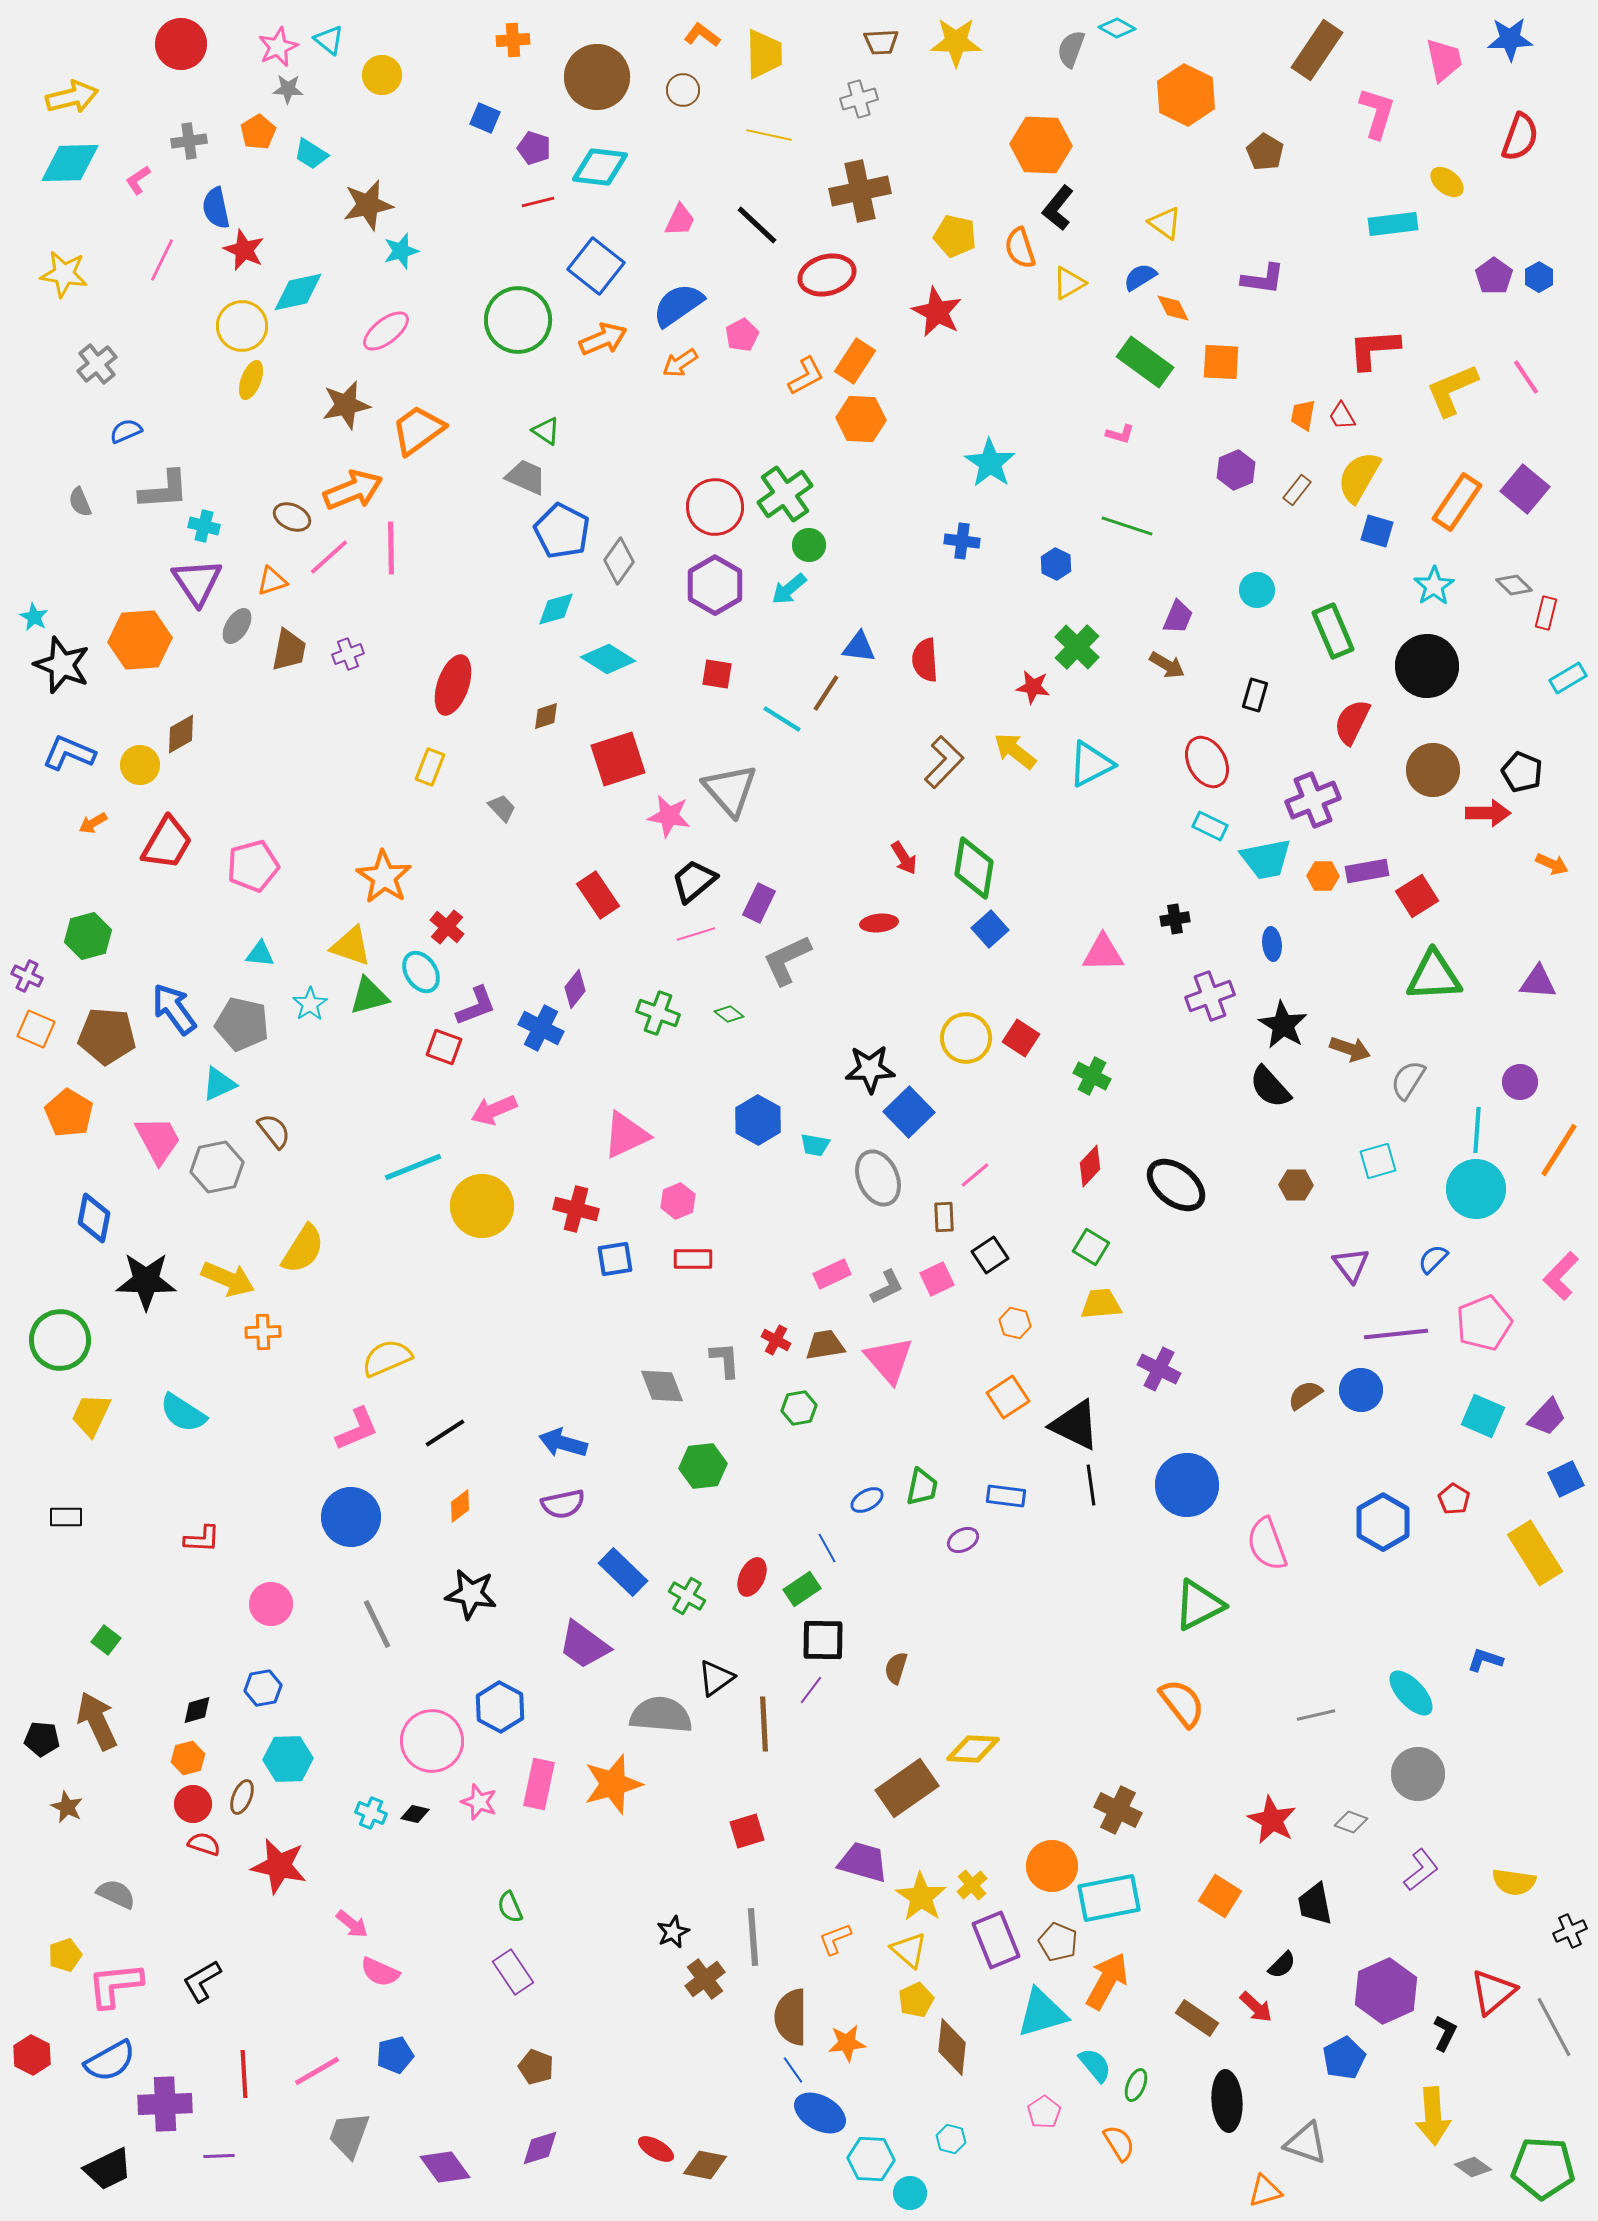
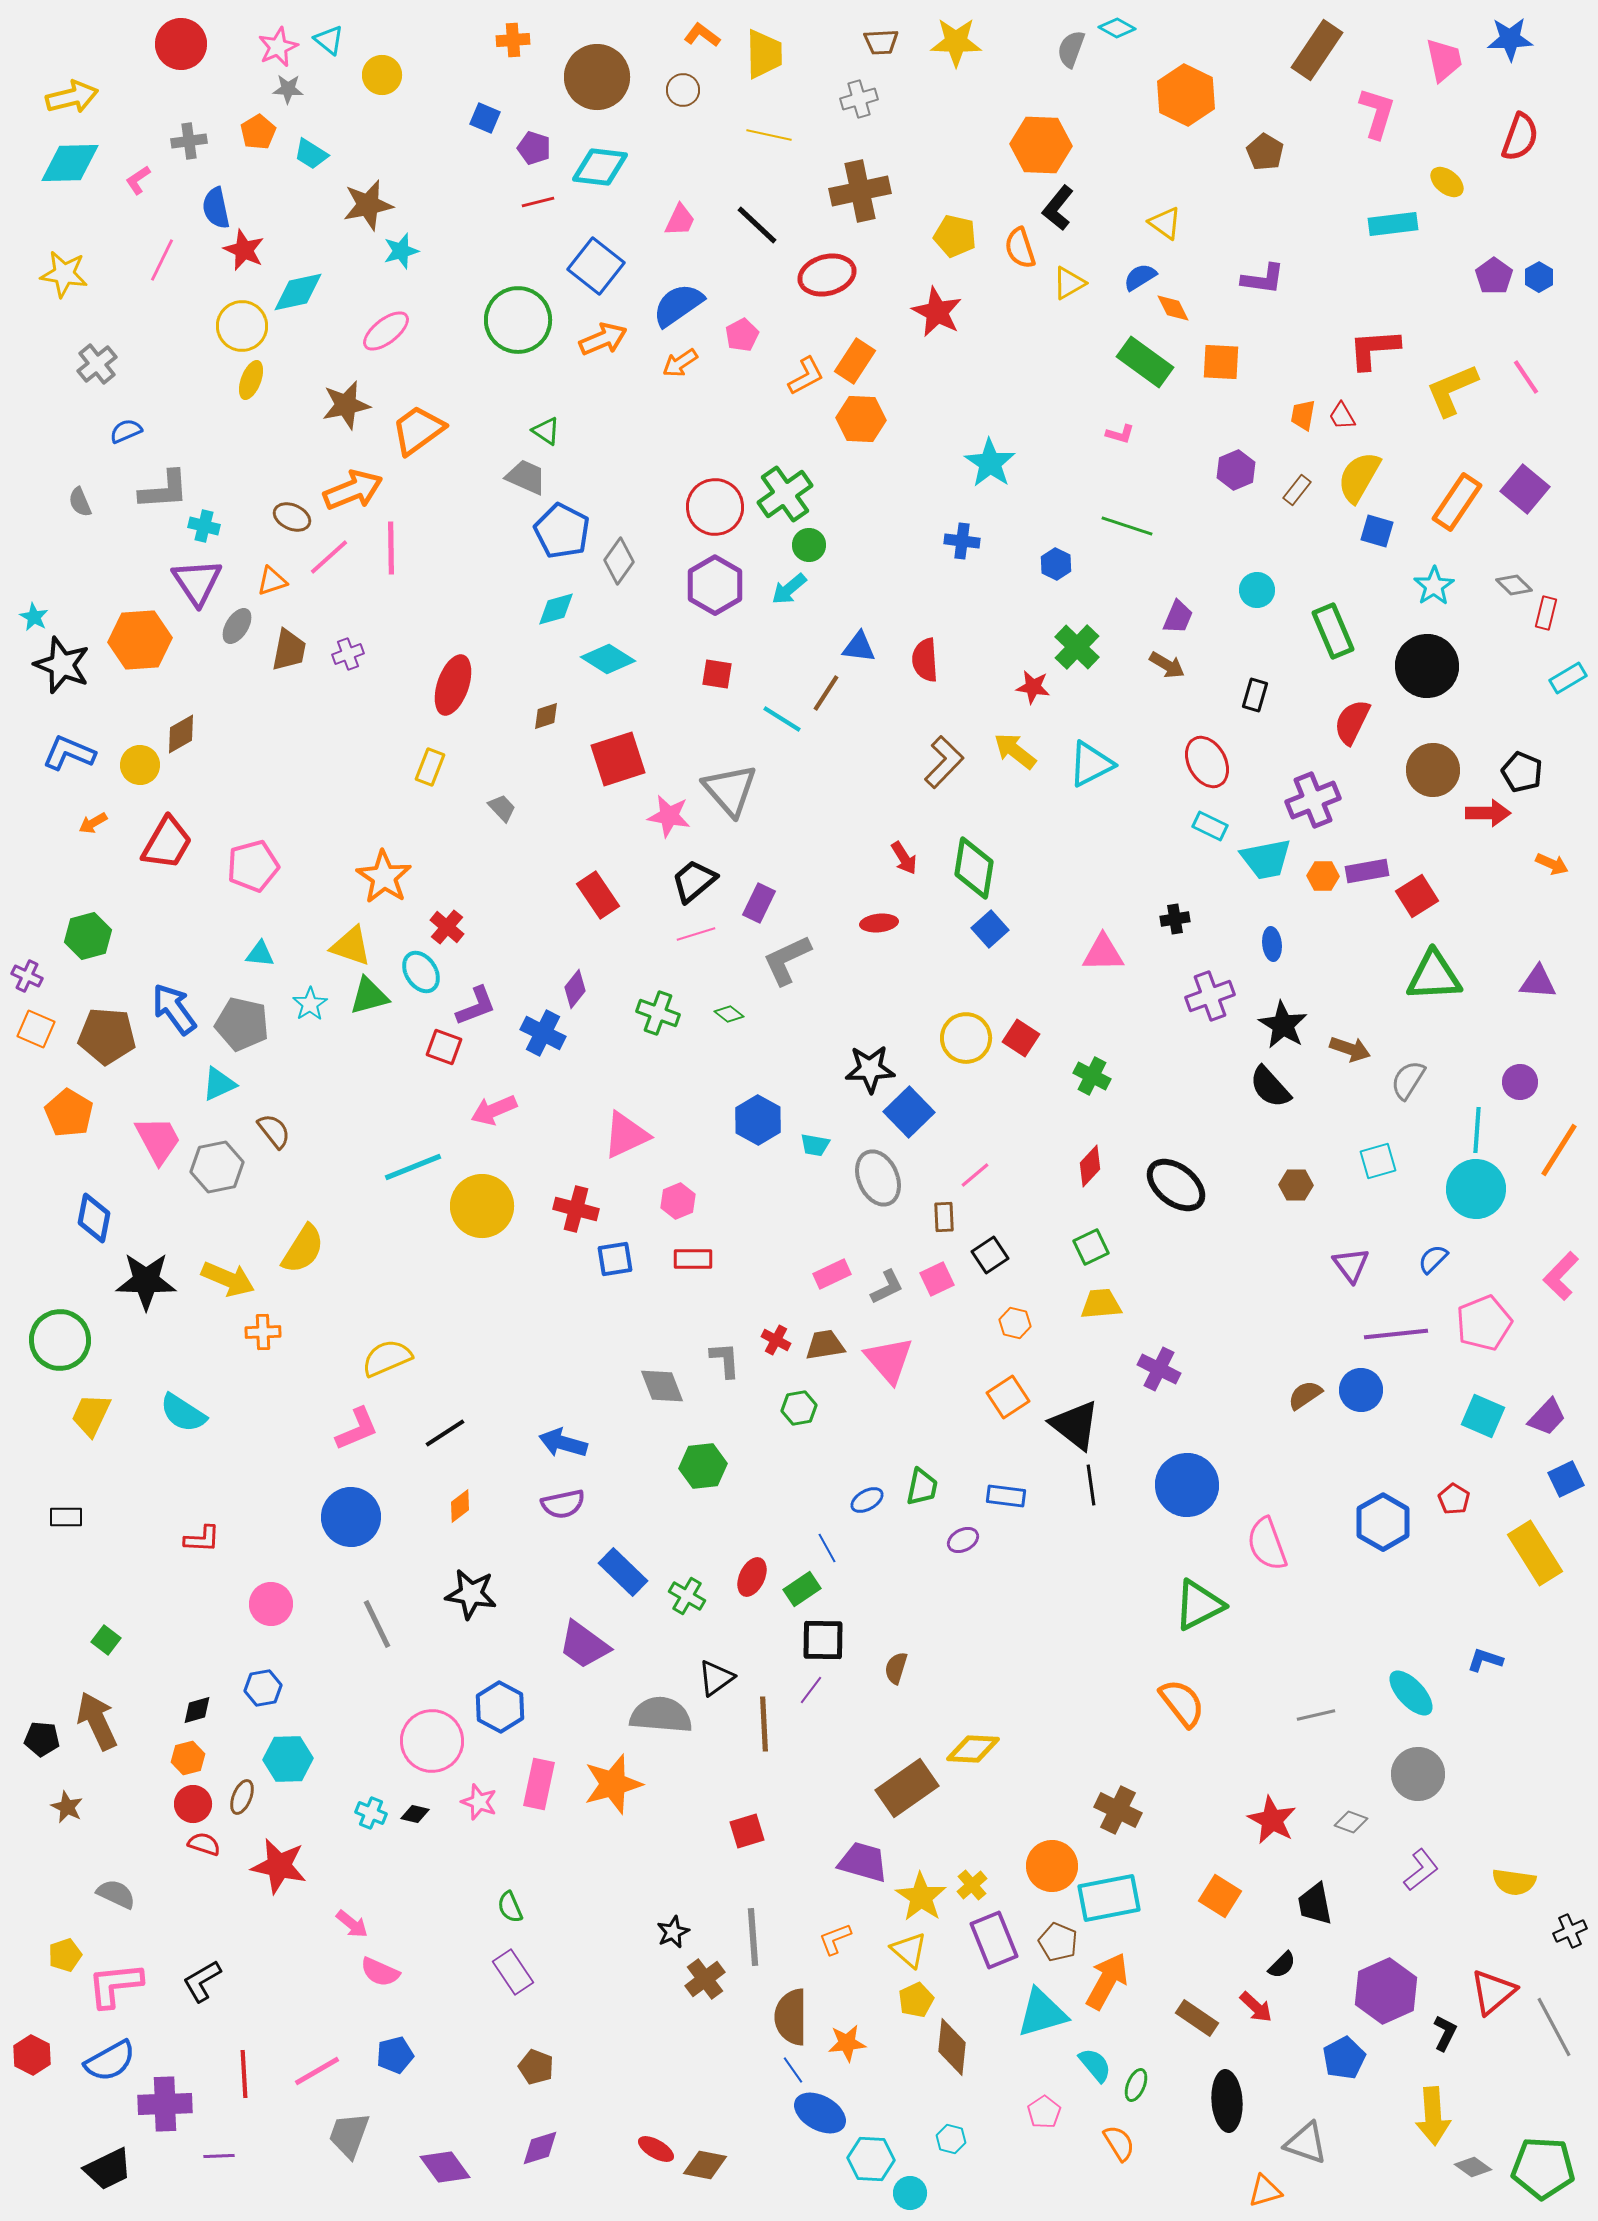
blue cross at (541, 1028): moved 2 px right, 5 px down
green square at (1091, 1247): rotated 33 degrees clockwise
black triangle at (1075, 1425): rotated 12 degrees clockwise
purple rectangle at (996, 1940): moved 2 px left
